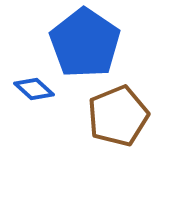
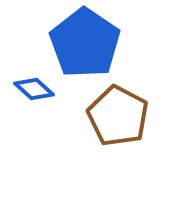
brown pentagon: rotated 22 degrees counterclockwise
